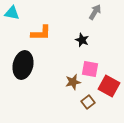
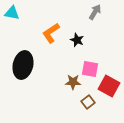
orange L-shape: moved 10 px right; rotated 145 degrees clockwise
black star: moved 5 px left
brown star: rotated 14 degrees clockwise
